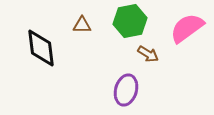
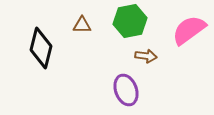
pink semicircle: moved 2 px right, 2 px down
black diamond: rotated 21 degrees clockwise
brown arrow: moved 2 px left, 2 px down; rotated 25 degrees counterclockwise
purple ellipse: rotated 36 degrees counterclockwise
